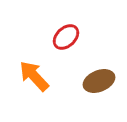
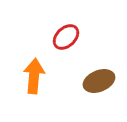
orange arrow: rotated 48 degrees clockwise
